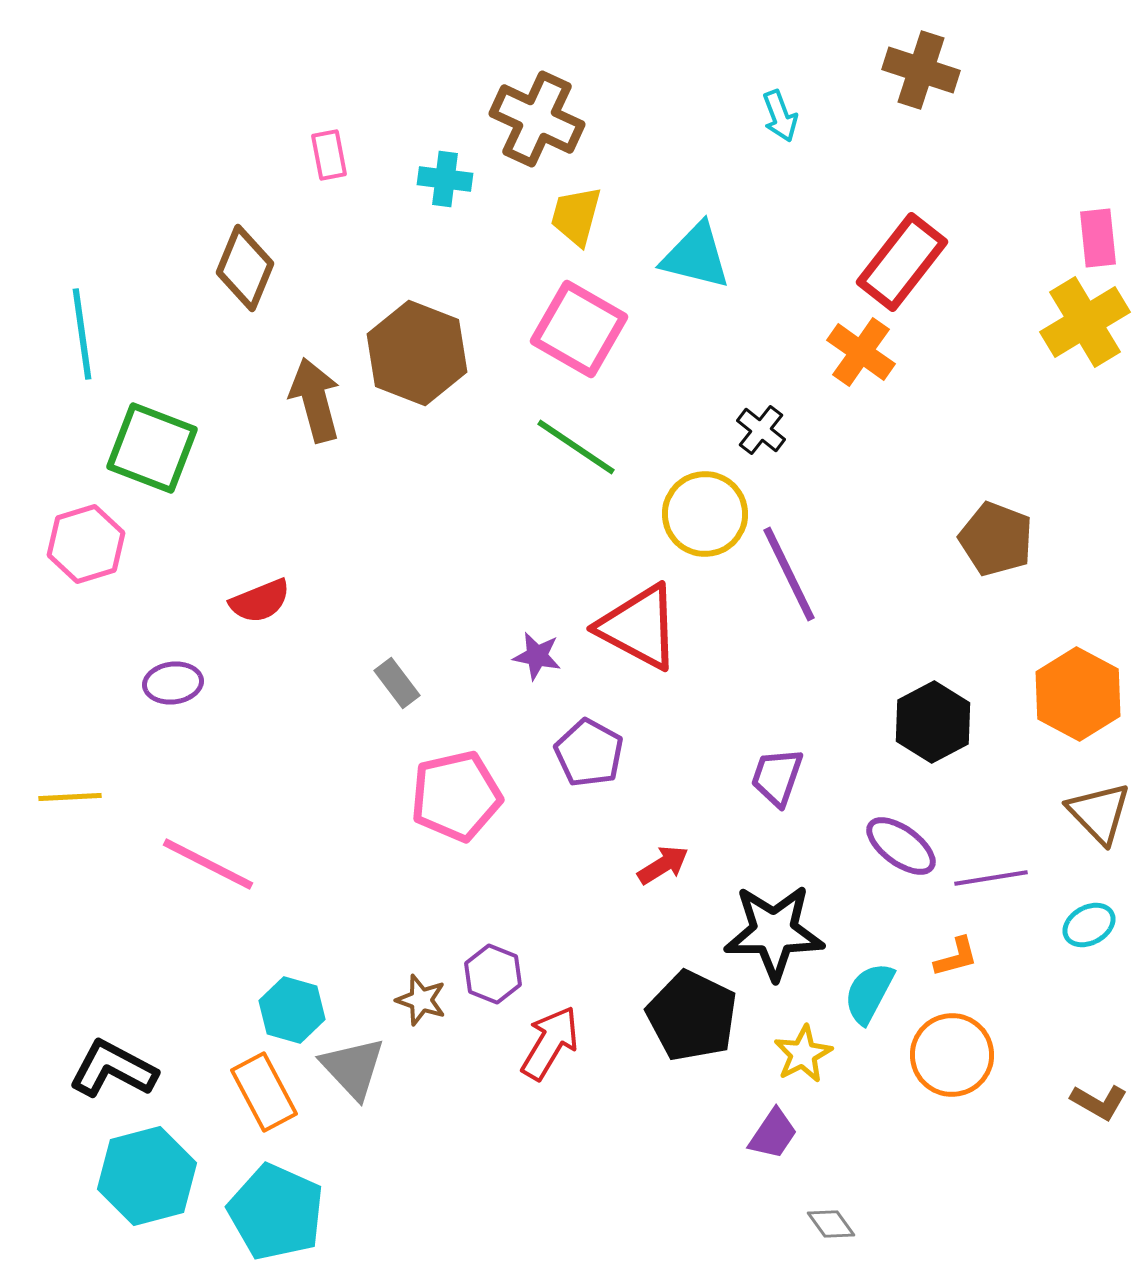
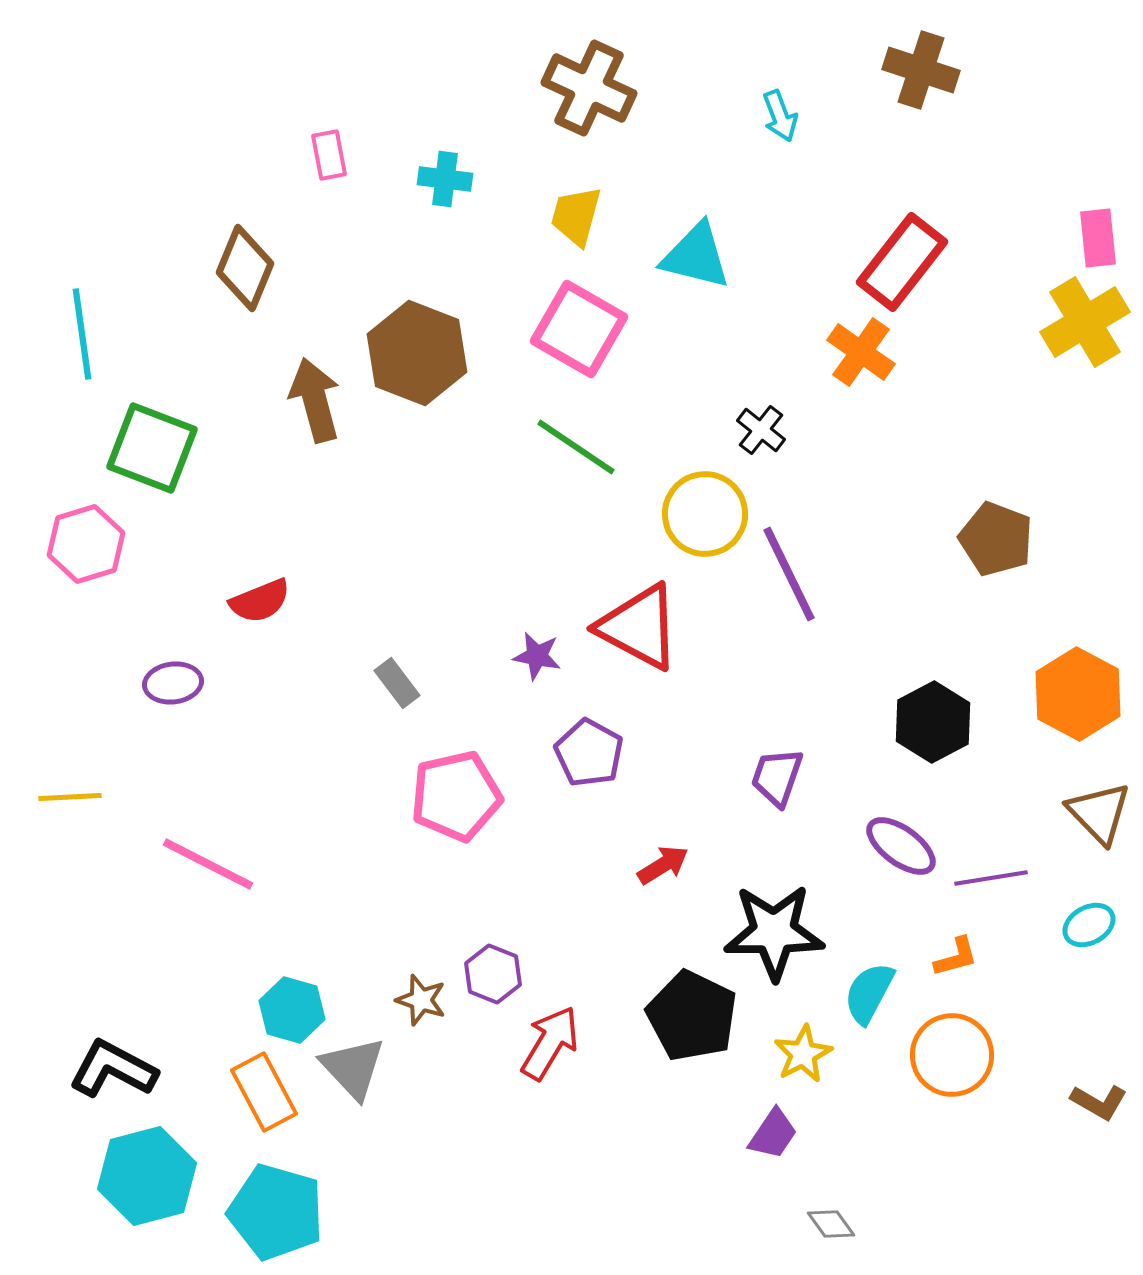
brown cross at (537, 119): moved 52 px right, 31 px up
cyan pentagon at (276, 1212): rotated 8 degrees counterclockwise
